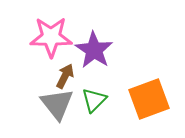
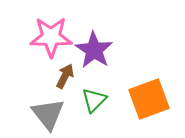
gray triangle: moved 9 px left, 10 px down
